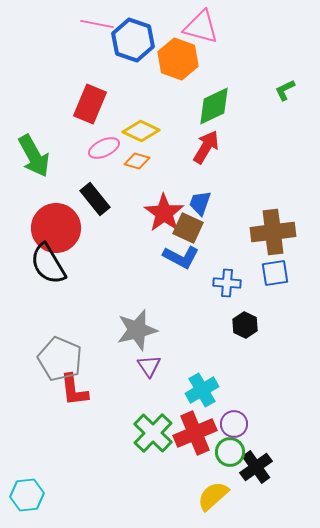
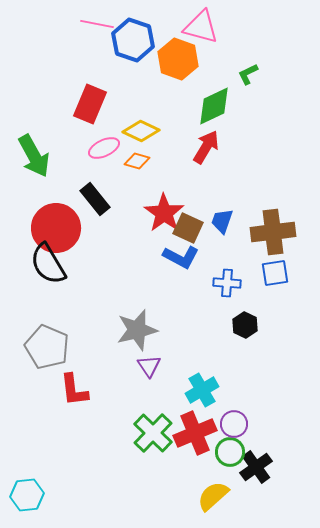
green L-shape: moved 37 px left, 16 px up
blue trapezoid: moved 22 px right, 18 px down
gray pentagon: moved 13 px left, 12 px up
